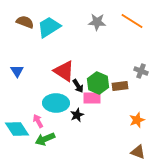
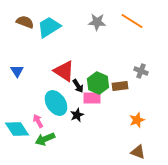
cyan ellipse: rotated 55 degrees clockwise
